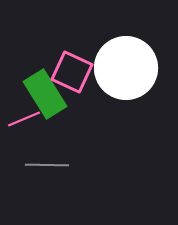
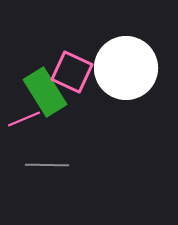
green rectangle: moved 2 px up
